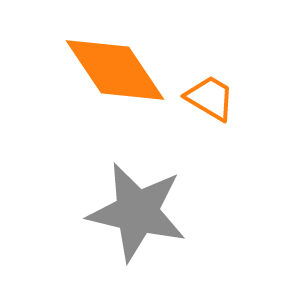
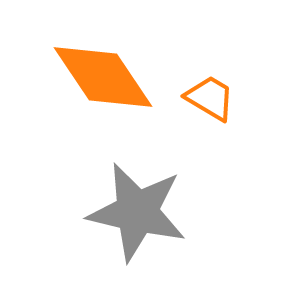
orange diamond: moved 12 px left, 7 px down
